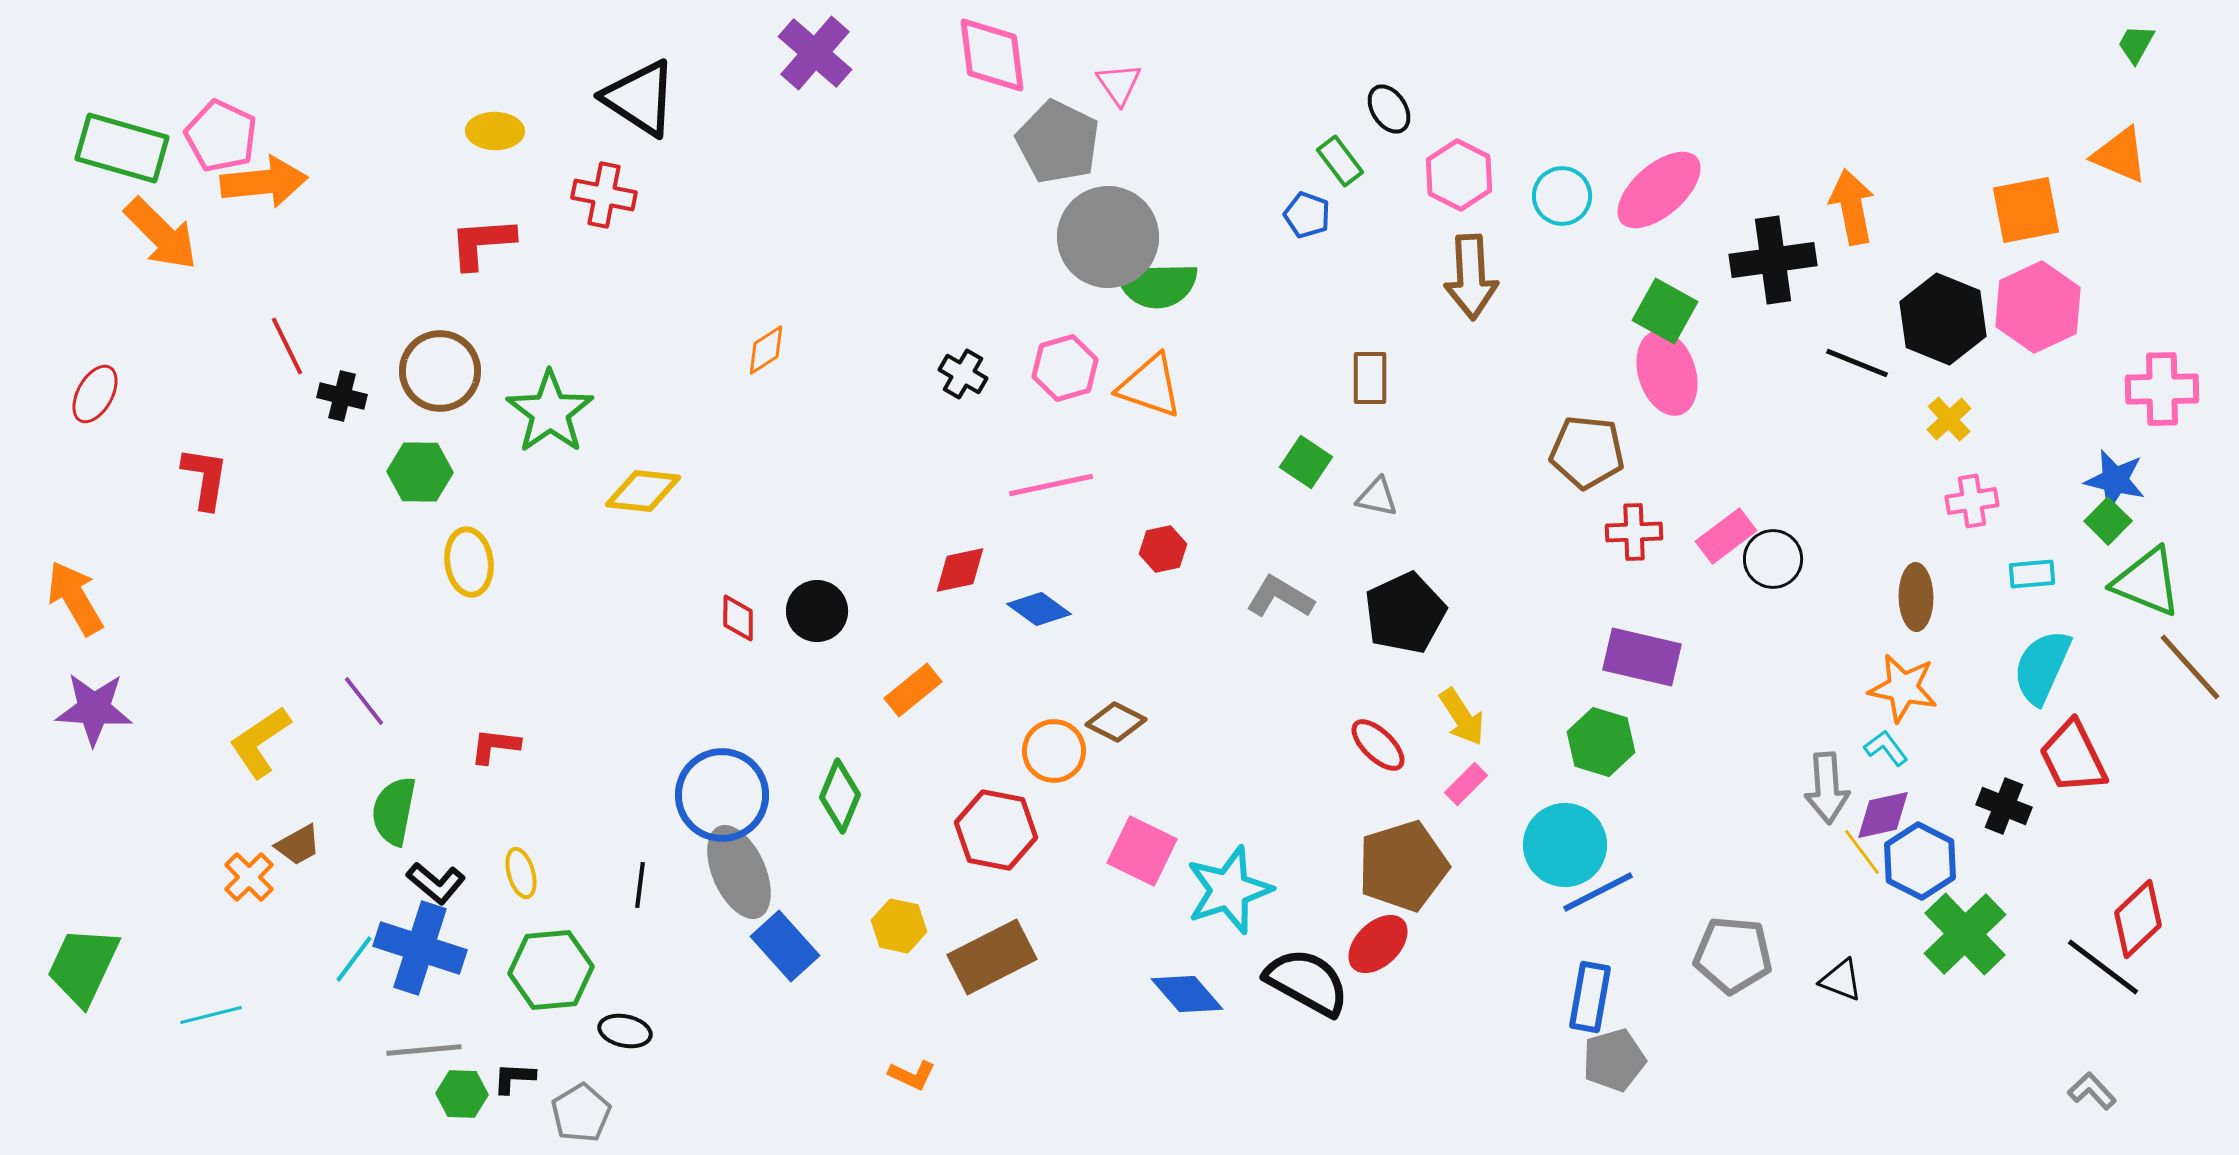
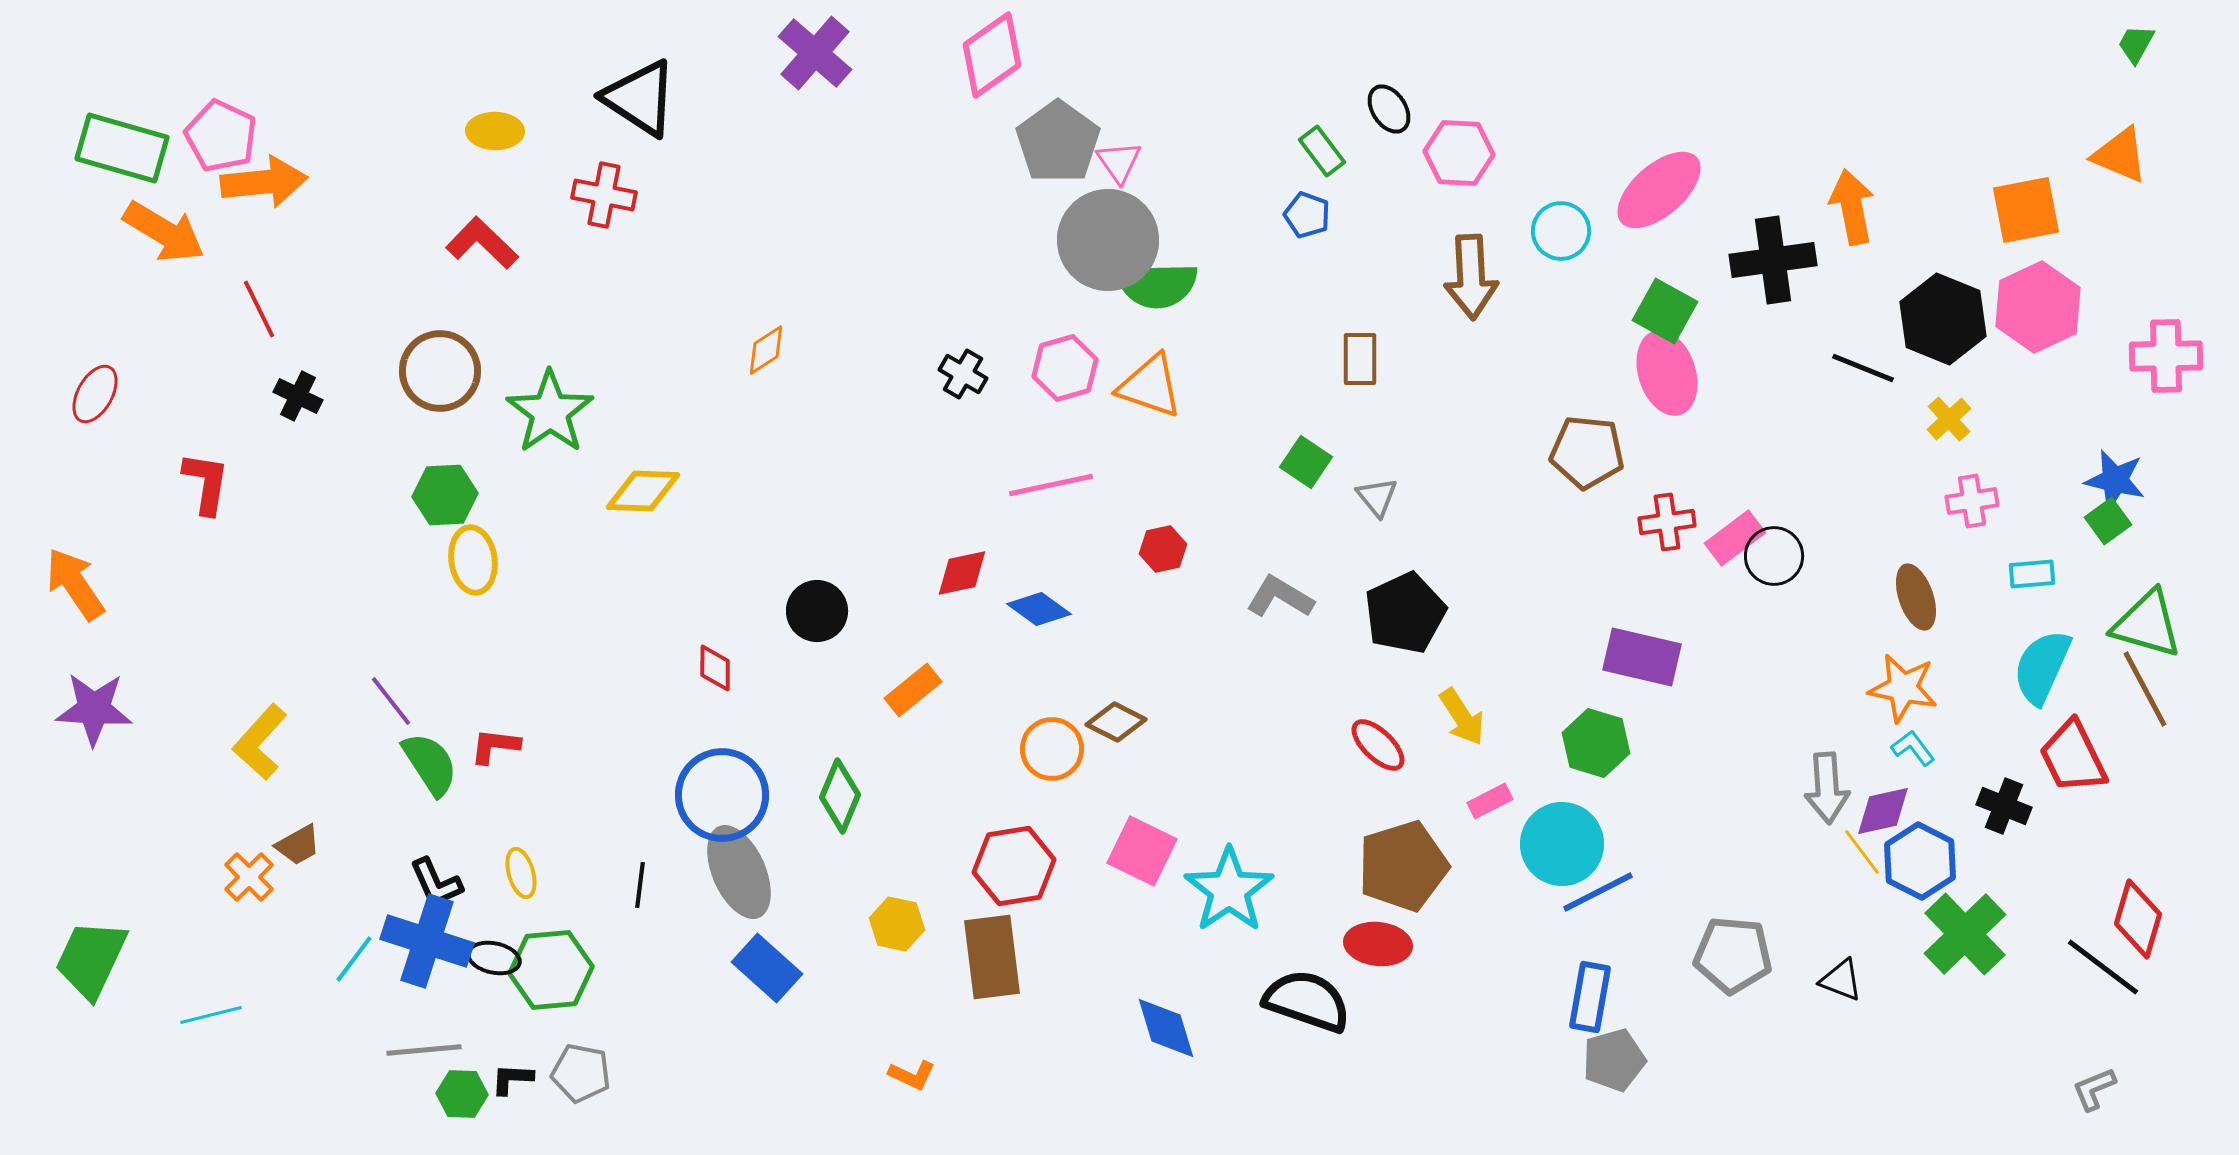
pink diamond at (992, 55): rotated 62 degrees clockwise
pink triangle at (1119, 84): moved 78 px down
gray pentagon at (1058, 142): rotated 10 degrees clockwise
green rectangle at (1340, 161): moved 18 px left, 10 px up
pink hexagon at (1459, 175): moved 22 px up; rotated 24 degrees counterclockwise
cyan circle at (1562, 196): moved 1 px left, 35 px down
orange arrow at (161, 234): moved 3 px right, 2 px up; rotated 14 degrees counterclockwise
gray circle at (1108, 237): moved 3 px down
red L-shape at (482, 243): rotated 48 degrees clockwise
red line at (287, 346): moved 28 px left, 37 px up
black line at (1857, 363): moved 6 px right, 5 px down
brown rectangle at (1370, 378): moved 10 px left, 19 px up
pink cross at (2162, 389): moved 4 px right, 33 px up
black cross at (342, 396): moved 44 px left; rotated 12 degrees clockwise
green hexagon at (420, 472): moved 25 px right, 23 px down; rotated 4 degrees counterclockwise
red L-shape at (205, 478): moved 1 px right, 5 px down
yellow diamond at (643, 491): rotated 4 degrees counterclockwise
gray triangle at (1377, 497): rotated 39 degrees clockwise
green square at (2108, 521): rotated 9 degrees clockwise
red cross at (1634, 532): moved 33 px right, 10 px up; rotated 6 degrees counterclockwise
pink rectangle at (1726, 536): moved 9 px right, 2 px down
black circle at (1773, 559): moved 1 px right, 3 px up
yellow ellipse at (469, 562): moved 4 px right, 2 px up
red diamond at (960, 570): moved 2 px right, 3 px down
green triangle at (2147, 582): moved 42 px down; rotated 6 degrees counterclockwise
brown ellipse at (1916, 597): rotated 18 degrees counterclockwise
orange arrow at (75, 598): moved 14 px up; rotated 4 degrees counterclockwise
red diamond at (738, 618): moved 23 px left, 50 px down
brown line at (2190, 667): moved 45 px left, 22 px down; rotated 14 degrees clockwise
purple line at (364, 701): moved 27 px right
yellow L-shape at (260, 742): rotated 14 degrees counterclockwise
green hexagon at (1601, 742): moved 5 px left, 1 px down
cyan L-shape at (1886, 748): moved 27 px right
orange circle at (1054, 751): moved 2 px left, 2 px up
pink rectangle at (1466, 784): moved 24 px right, 17 px down; rotated 18 degrees clockwise
green semicircle at (394, 811): moved 36 px right, 47 px up; rotated 136 degrees clockwise
purple diamond at (1883, 815): moved 4 px up
red hexagon at (996, 830): moved 18 px right, 36 px down; rotated 20 degrees counterclockwise
cyan circle at (1565, 845): moved 3 px left, 1 px up
black L-shape at (436, 883): rotated 26 degrees clockwise
cyan star at (1229, 890): rotated 16 degrees counterclockwise
red diamond at (2138, 919): rotated 30 degrees counterclockwise
yellow hexagon at (899, 926): moved 2 px left, 2 px up
red ellipse at (1378, 944): rotated 50 degrees clockwise
blue rectangle at (785, 946): moved 18 px left, 22 px down; rotated 6 degrees counterclockwise
blue cross at (420, 948): moved 7 px right, 7 px up
brown rectangle at (992, 957): rotated 70 degrees counterclockwise
green trapezoid at (83, 966): moved 8 px right, 7 px up
black semicircle at (1307, 982): moved 19 px down; rotated 10 degrees counterclockwise
blue diamond at (1187, 994): moved 21 px left, 34 px down; rotated 24 degrees clockwise
black ellipse at (625, 1031): moved 131 px left, 73 px up
black L-shape at (514, 1078): moved 2 px left, 1 px down
gray L-shape at (2092, 1091): moved 2 px right, 2 px up; rotated 69 degrees counterclockwise
gray pentagon at (581, 1113): moved 40 px up; rotated 30 degrees counterclockwise
